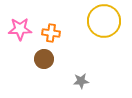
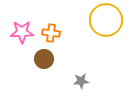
yellow circle: moved 2 px right, 1 px up
pink star: moved 2 px right, 3 px down
